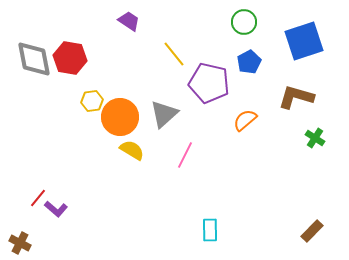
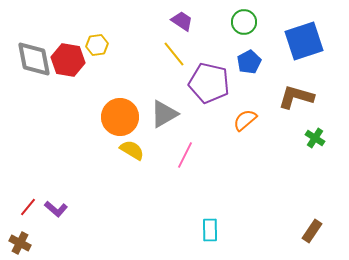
purple trapezoid: moved 53 px right
red hexagon: moved 2 px left, 2 px down
yellow hexagon: moved 5 px right, 56 px up
gray triangle: rotated 12 degrees clockwise
red line: moved 10 px left, 9 px down
brown rectangle: rotated 10 degrees counterclockwise
